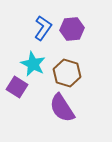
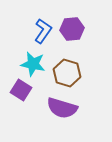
blue L-shape: moved 3 px down
cyan star: rotated 15 degrees counterclockwise
purple square: moved 4 px right, 3 px down
purple semicircle: rotated 40 degrees counterclockwise
